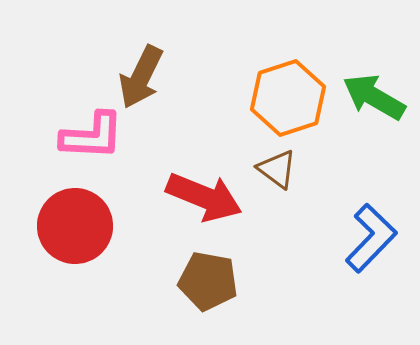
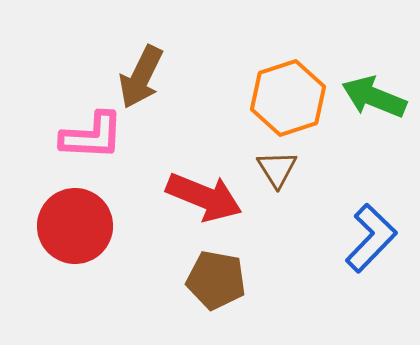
green arrow: rotated 8 degrees counterclockwise
brown triangle: rotated 21 degrees clockwise
brown pentagon: moved 8 px right, 1 px up
